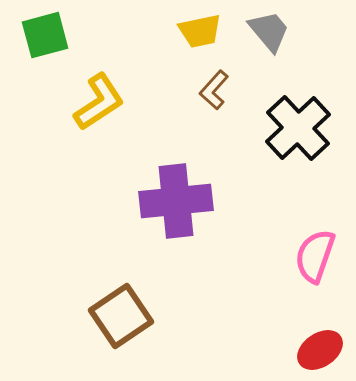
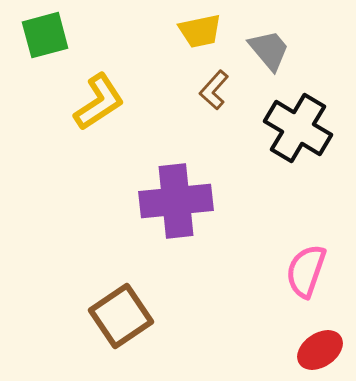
gray trapezoid: moved 19 px down
black cross: rotated 16 degrees counterclockwise
pink semicircle: moved 9 px left, 15 px down
